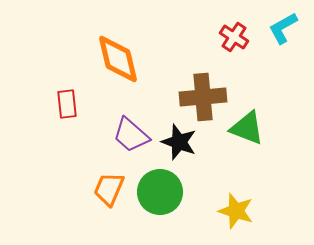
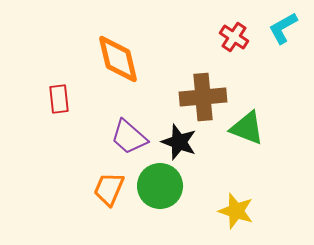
red rectangle: moved 8 px left, 5 px up
purple trapezoid: moved 2 px left, 2 px down
green circle: moved 6 px up
